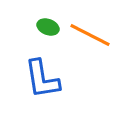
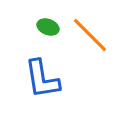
orange line: rotated 18 degrees clockwise
